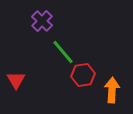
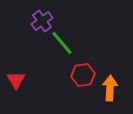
purple cross: rotated 10 degrees clockwise
green line: moved 1 px left, 9 px up
orange arrow: moved 2 px left, 2 px up
